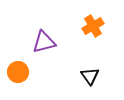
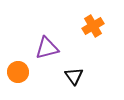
purple triangle: moved 3 px right, 6 px down
black triangle: moved 16 px left
